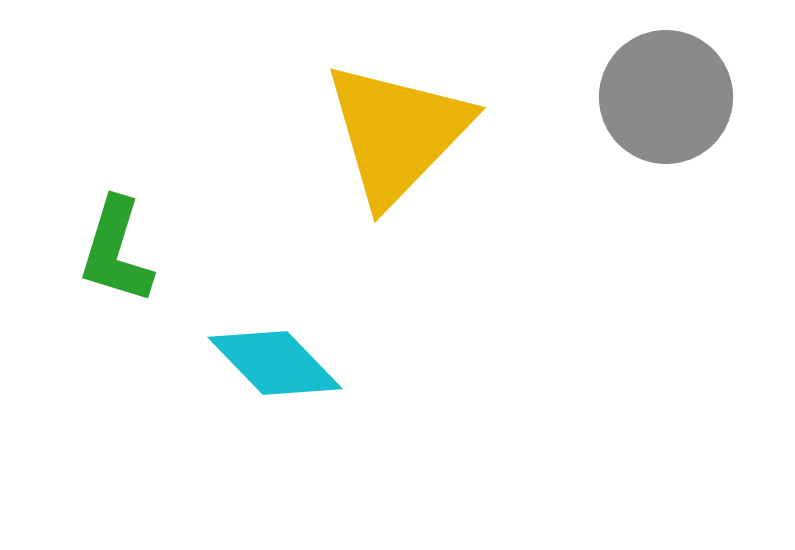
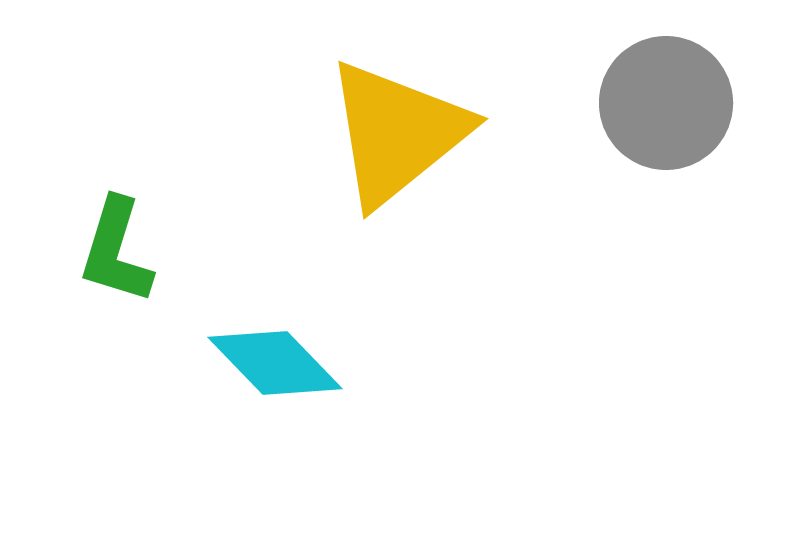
gray circle: moved 6 px down
yellow triangle: rotated 7 degrees clockwise
